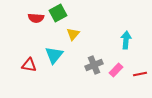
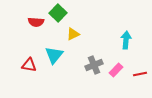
green square: rotated 18 degrees counterclockwise
red semicircle: moved 4 px down
yellow triangle: rotated 24 degrees clockwise
